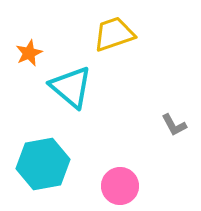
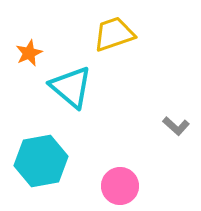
gray L-shape: moved 2 px right, 1 px down; rotated 20 degrees counterclockwise
cyan hexagon: moved 2 px left, 3 px up
